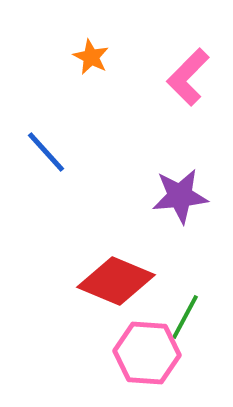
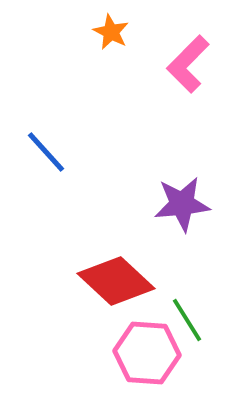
orange star: moved 20 px right, 25 px up
pink L-shape: moved 13 px up
purple star: moved 2 px right, 8 px down
red diamond: rotated 20 degrees clockwise
green line: moved 2 px right, 3 px down; rotated 60 degrees counterclockwise
